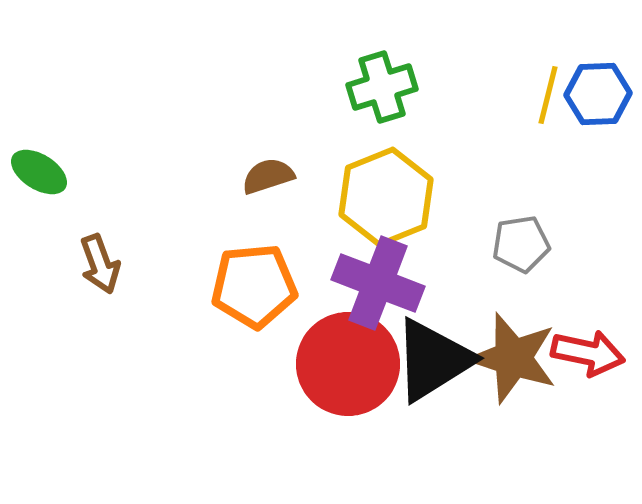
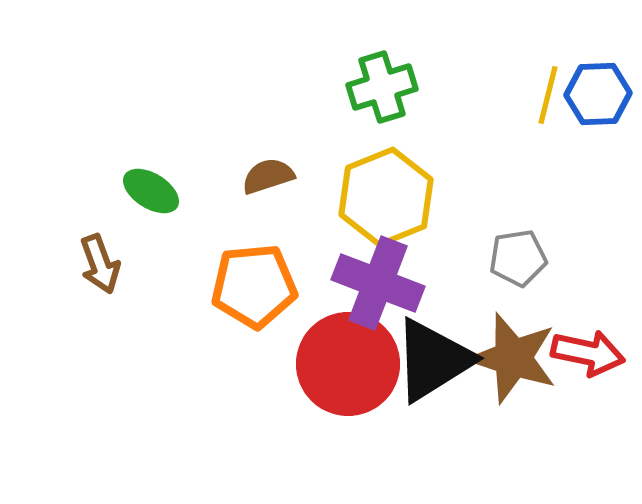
green ellipse: moved 112 px right, 19 px down
gray pentagon: moved 3 px left, 14 px down
